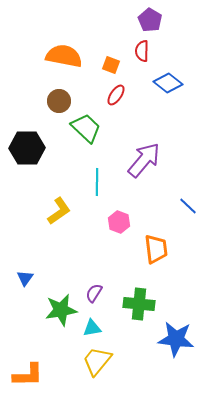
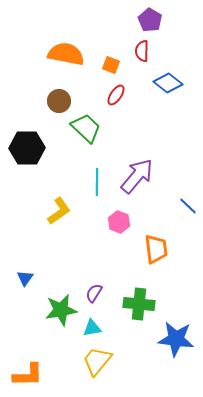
orange semicircle: moved 2 px right, 2 px up
purple arrow: moved 7 px left, 16 px down
